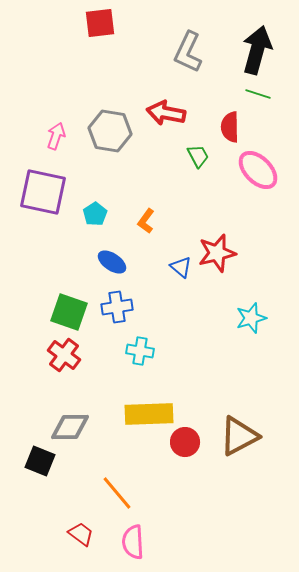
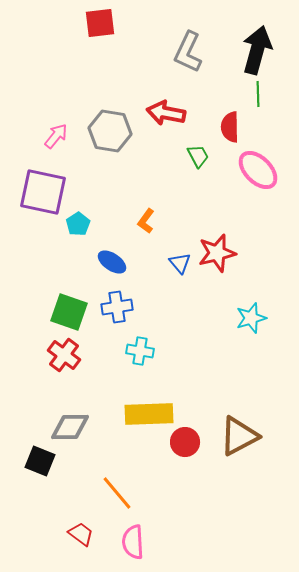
green line: rotated 70 degrees clockwise
pink arrow: rotated 20 degrees clockwise
cyan pentagon: moved 17 px left, 10 px down
blue triangle: moved 1 px left, 4 px up; rotated 10 degrees clockwise
